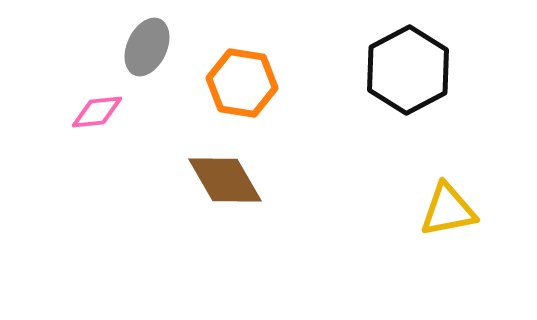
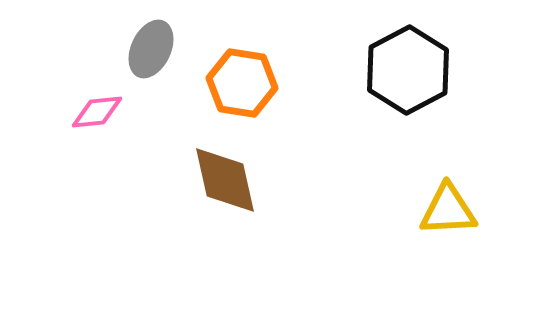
gray ellipse: moved 4 px right, 2 px down
brown diamond: rotated 18 degrees clockwise
yellow triangle: rotated 8 degrees clockwise
